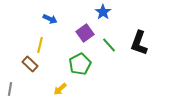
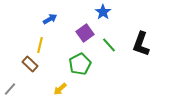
blue arrow: rotated 56 degrees counterclockwise
black L-shape: moved 2 px right, 1 px down
gray line: rotated 32 degrees clockwise
